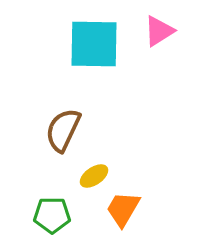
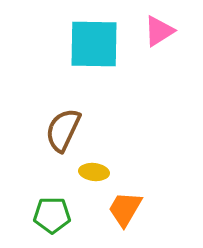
yellow ellipse: moved 4 px up; rotated 40 degrees clockwise
orange trapezoid: moved 2 px right
